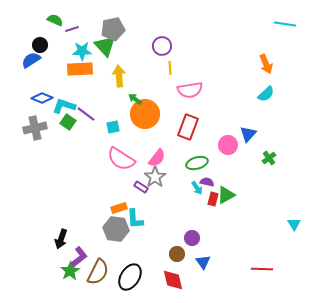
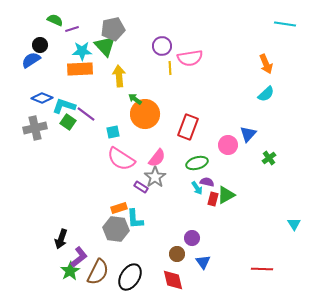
pink semicircle at (190, 90): moved 32 px up
cyan square at (113, 127): moved 5 px down
